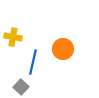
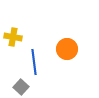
orange circle: moved 4 px right
blue line: moved 1 px right; rotated 20 degrees counterclockwise
